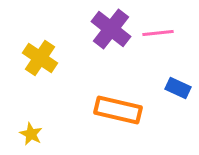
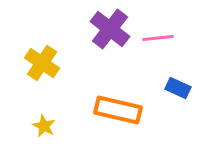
purple cross: moved 1 px left
pink line: moved 5 px down
yellow cross: moved 2 px right, 5 px down
yellow star: moved 13 px right, 8 px up
